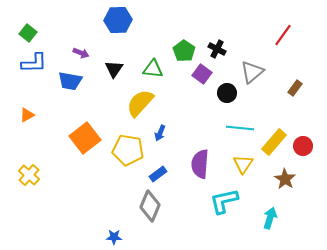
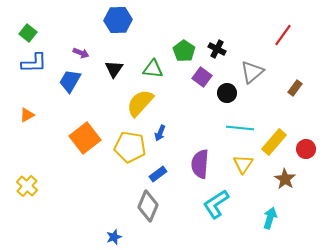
purple square: moved 3 px down
blue trapezoid: rotated 110 degrees clockwise
red circle: moved 3 px right, 3 px down
yellow pentagon: moved 2 px right, 3 px up
yellow cross: moved 2 px left, 11 px down
cyan L-shape: moved 8 px left, 3 px down; rotated 20 degrees counterclockwise
gray diamond: moved 2 px left
blue star: rotated 21 degrees counterclockwise
